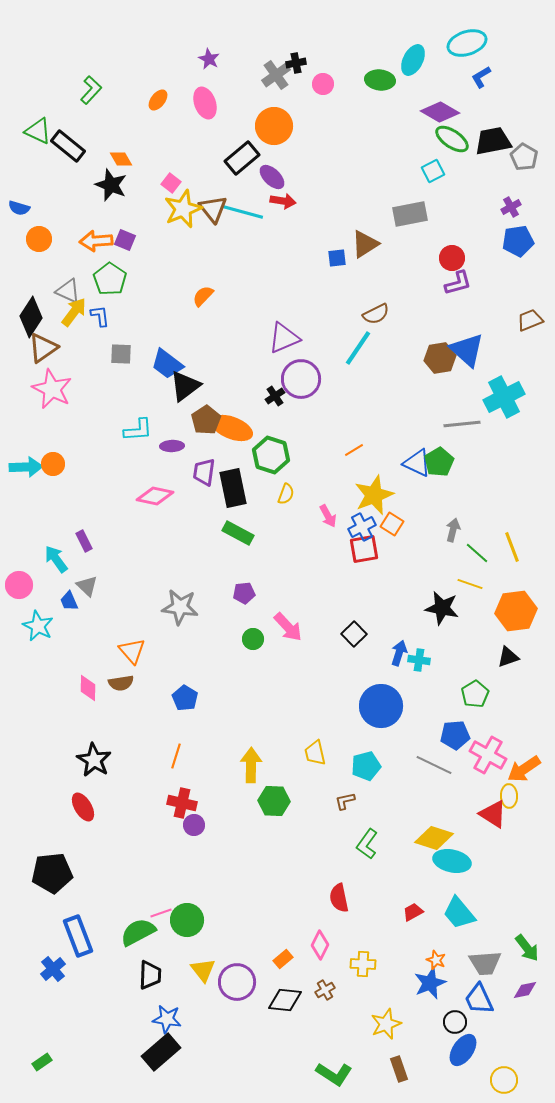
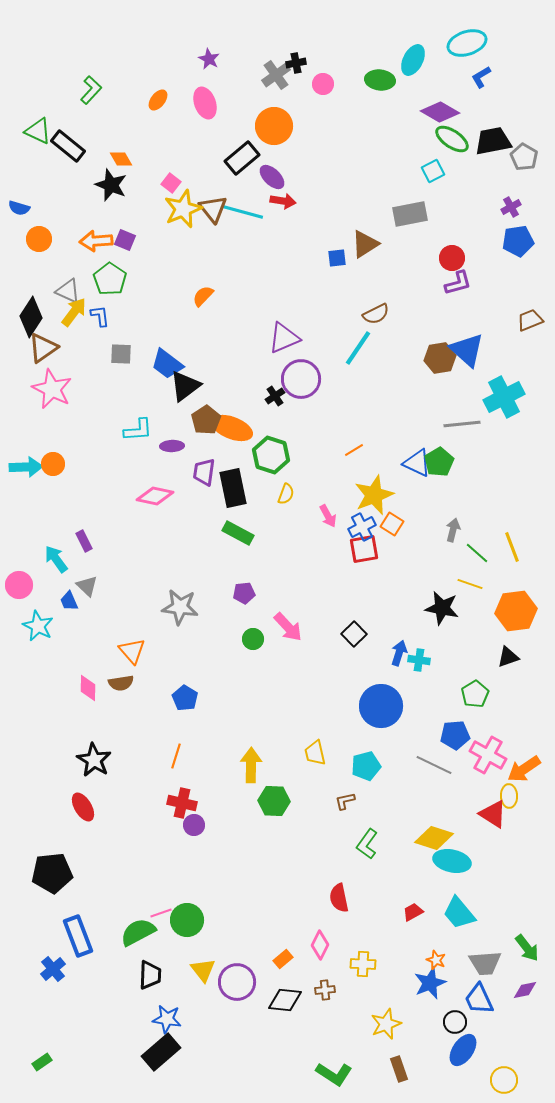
brown cross at (325, 990): rotated 24 degrees clockwise
